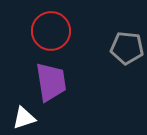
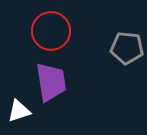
white triangle: moved 5 px left, 7 px up
